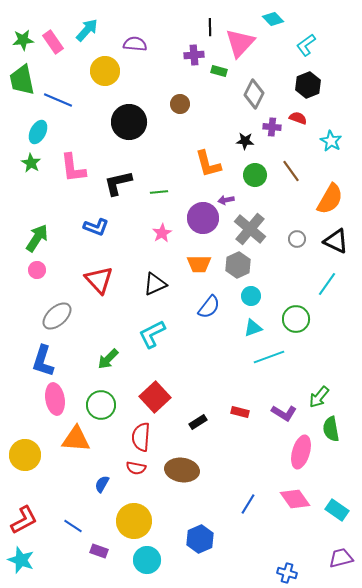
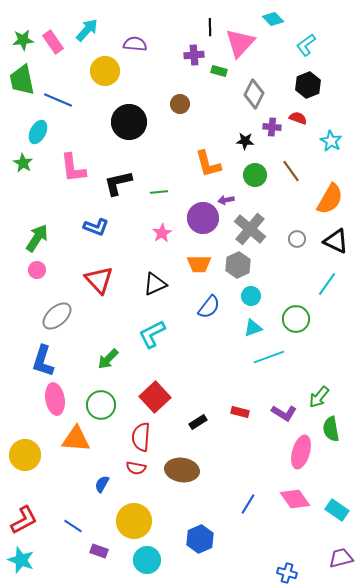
green star at (31, 163): moved 8 px left
